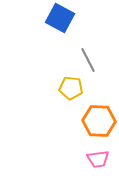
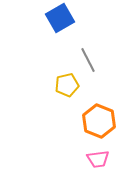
blue square: rotated 32 degrees clockwise
yellow pentagon: moved 4 px left, 3 px up; rotated 20 degrees counterclockwise
orange hexagon: rotated 20 degrees clockwise
